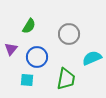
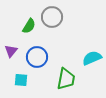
gray circle: moved 17 px left, 17 px up
purple triangle: moved 2 px down
cyan square: moved 6 px left
